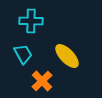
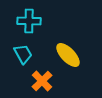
cyan cross: moved 2 px left
yellow ellipse: moved 1 px right, 1 px up
